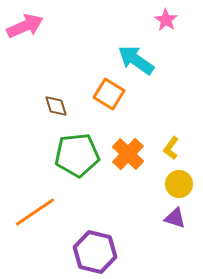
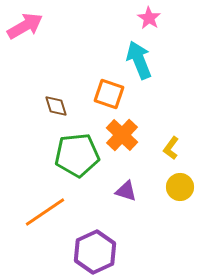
pink star: moved 17 px left, 2 px up
pink arrow: rotated 6 degrees counterclockwise
cyan arrow: moved 3 px right; rotated 33 degrees clockwise
orange square: rotated 12 degrees counterclockwise
orange cross: moved 6 px left, 19 px up
yellow circle: moved 1 px right, 3 px down
orange line: moved 10 px right
purple triangle: moved 49 px left, 27 px up
purple hexagon: rotated 21 degrees clockwise
